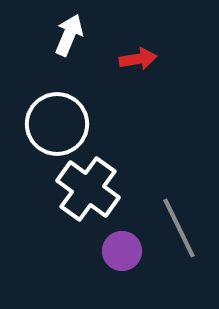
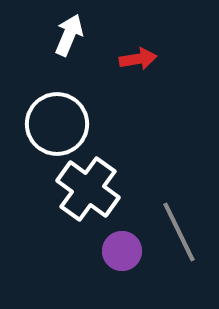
gray line: moved 4 px down
